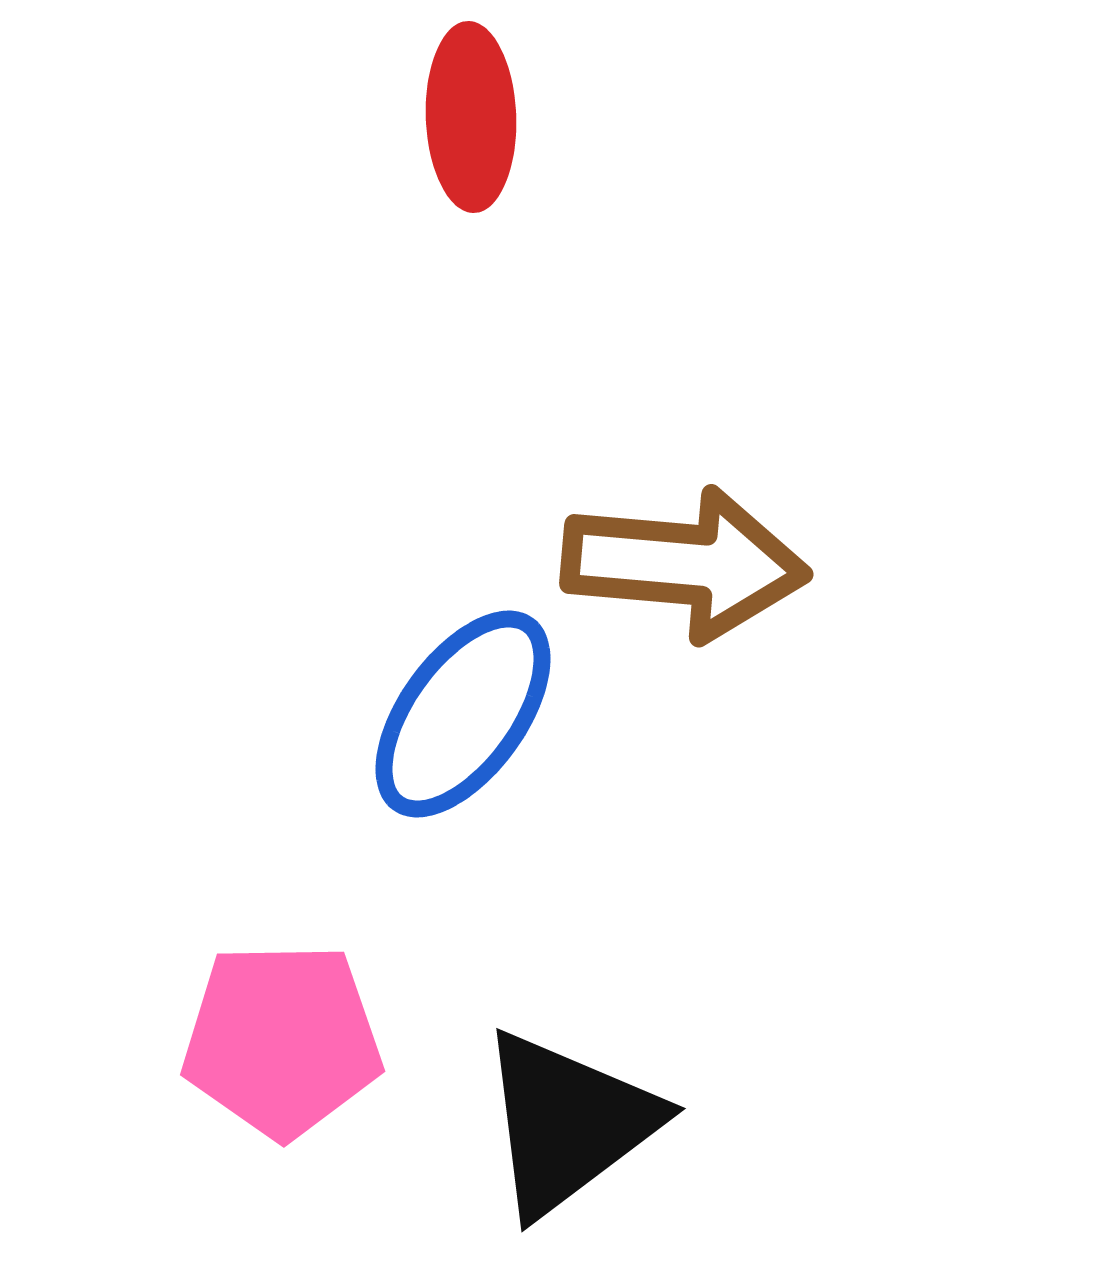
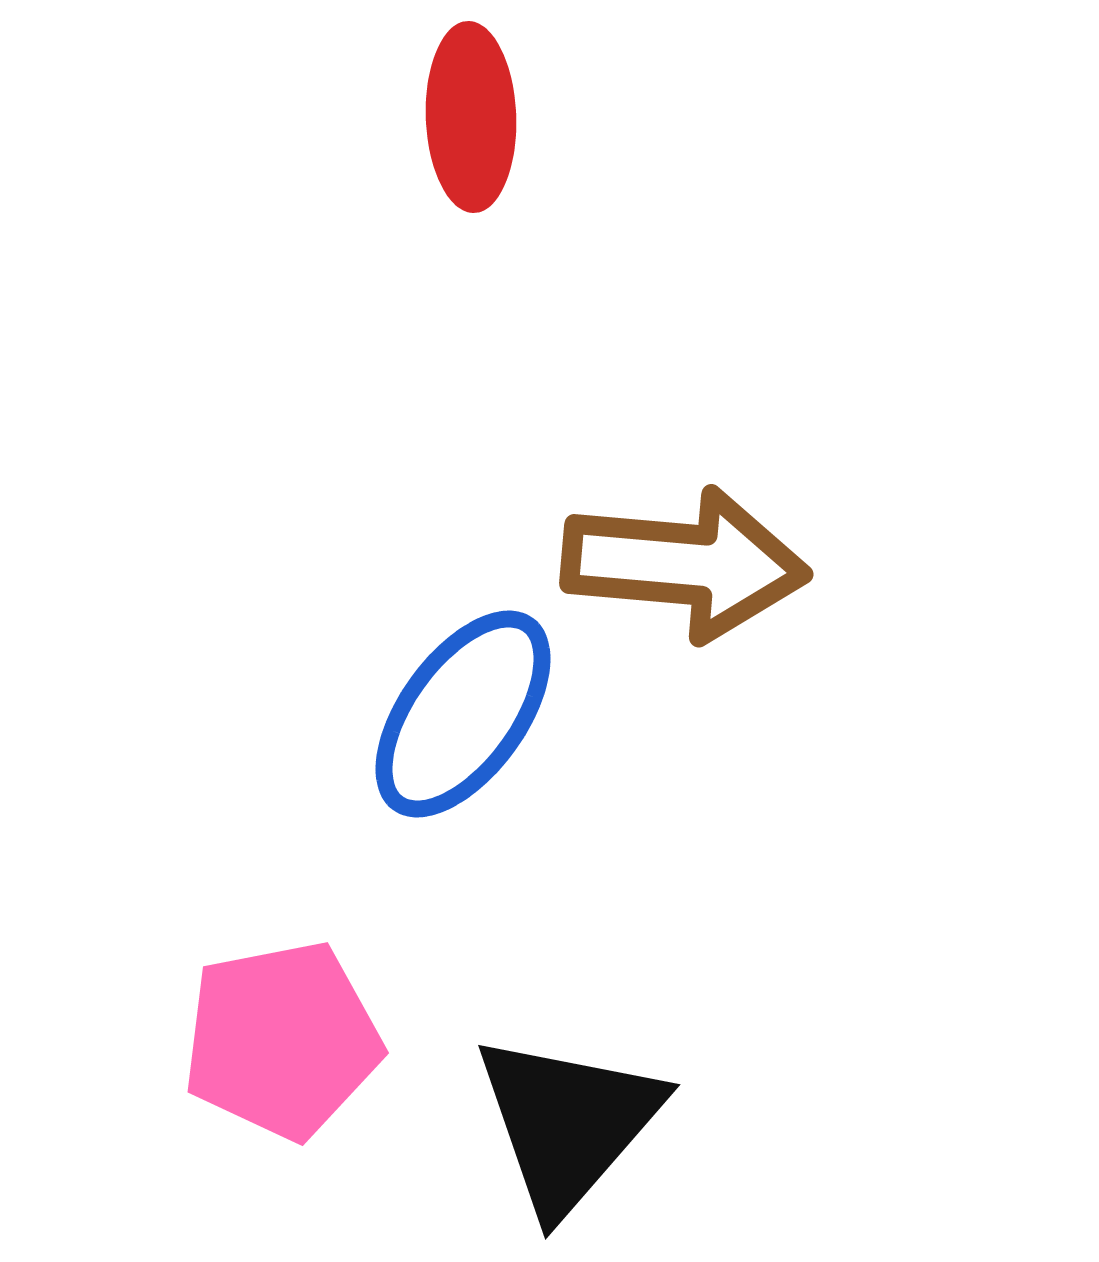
pink pentagon: rotated 10 degrees counterclockwise
black triangle: rotated 12 degrees counterclockwise
